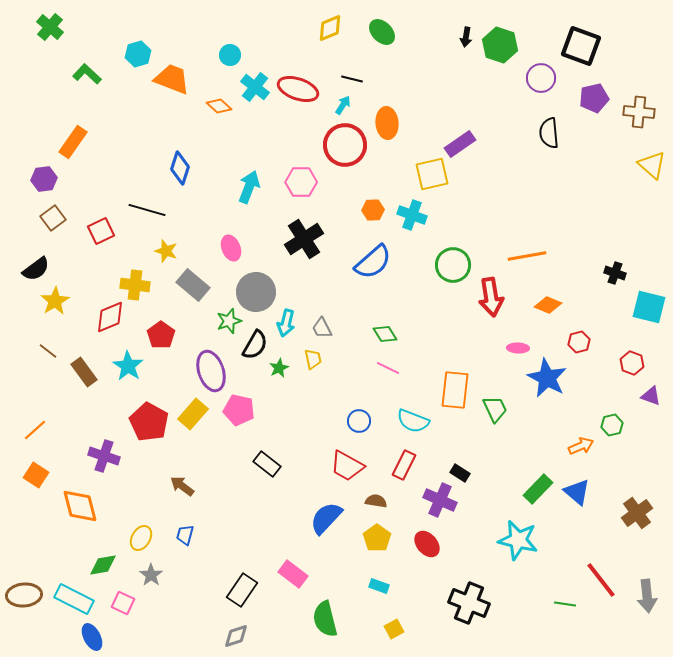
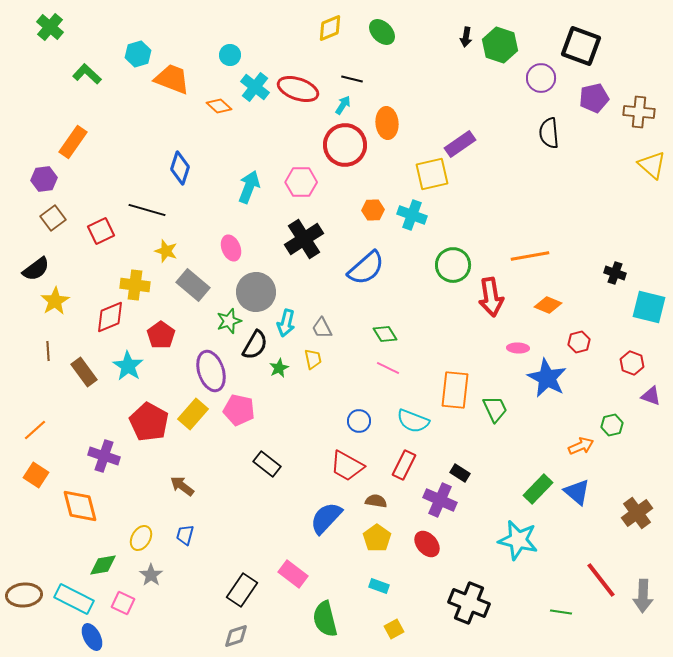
orange line at (527, 256): moved 3 px right
blue semicircle at (373, 262): moved 7 px left, 6 px down
brown line at (48, 351): rotated 48 degrees clockwise
gray arrow at (647, 596): moved 4 px left; rotated 8 degrees clockwise
green line at (565, 604): moved 4 px left, 8 px down
